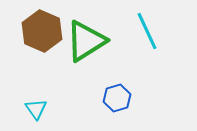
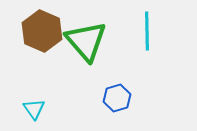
cyan line: rotated 24 degrees clockwise
green triangle: rotated 39 degrees counterclockwise
cyan triangle: moved 2 px left
